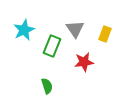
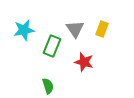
cyan star: rotated 15 degrees clockwise
yellow rectangle: moved 3 px left, 5 px up
red star: rotated 24 degrees clockwise
green semicircle: moved 1 px right
